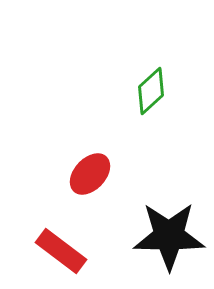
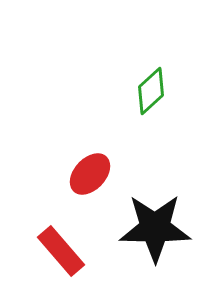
black star: moved 14 px left, 8 px up
red rectangle: rotated 12 degrees clockwise
